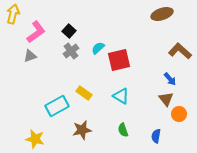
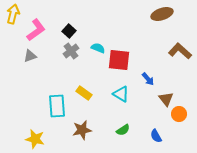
pink L-shape: moved 2 px up
cyan semicircle: rotated 64 degrees clockwise
red square: rotated 20 degrees clockwise
blue arrow: moved 22 px left
cyan triangle: moved 2 px up
cyan rectangle: rotated 65 degrees counterclockwise
green semicircle: rotated 104 degrees counterclockwise
blue semicircle: rotated 40 degrees counterclockwise
